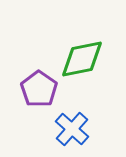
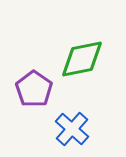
purple pentagon: moved 5 px left
